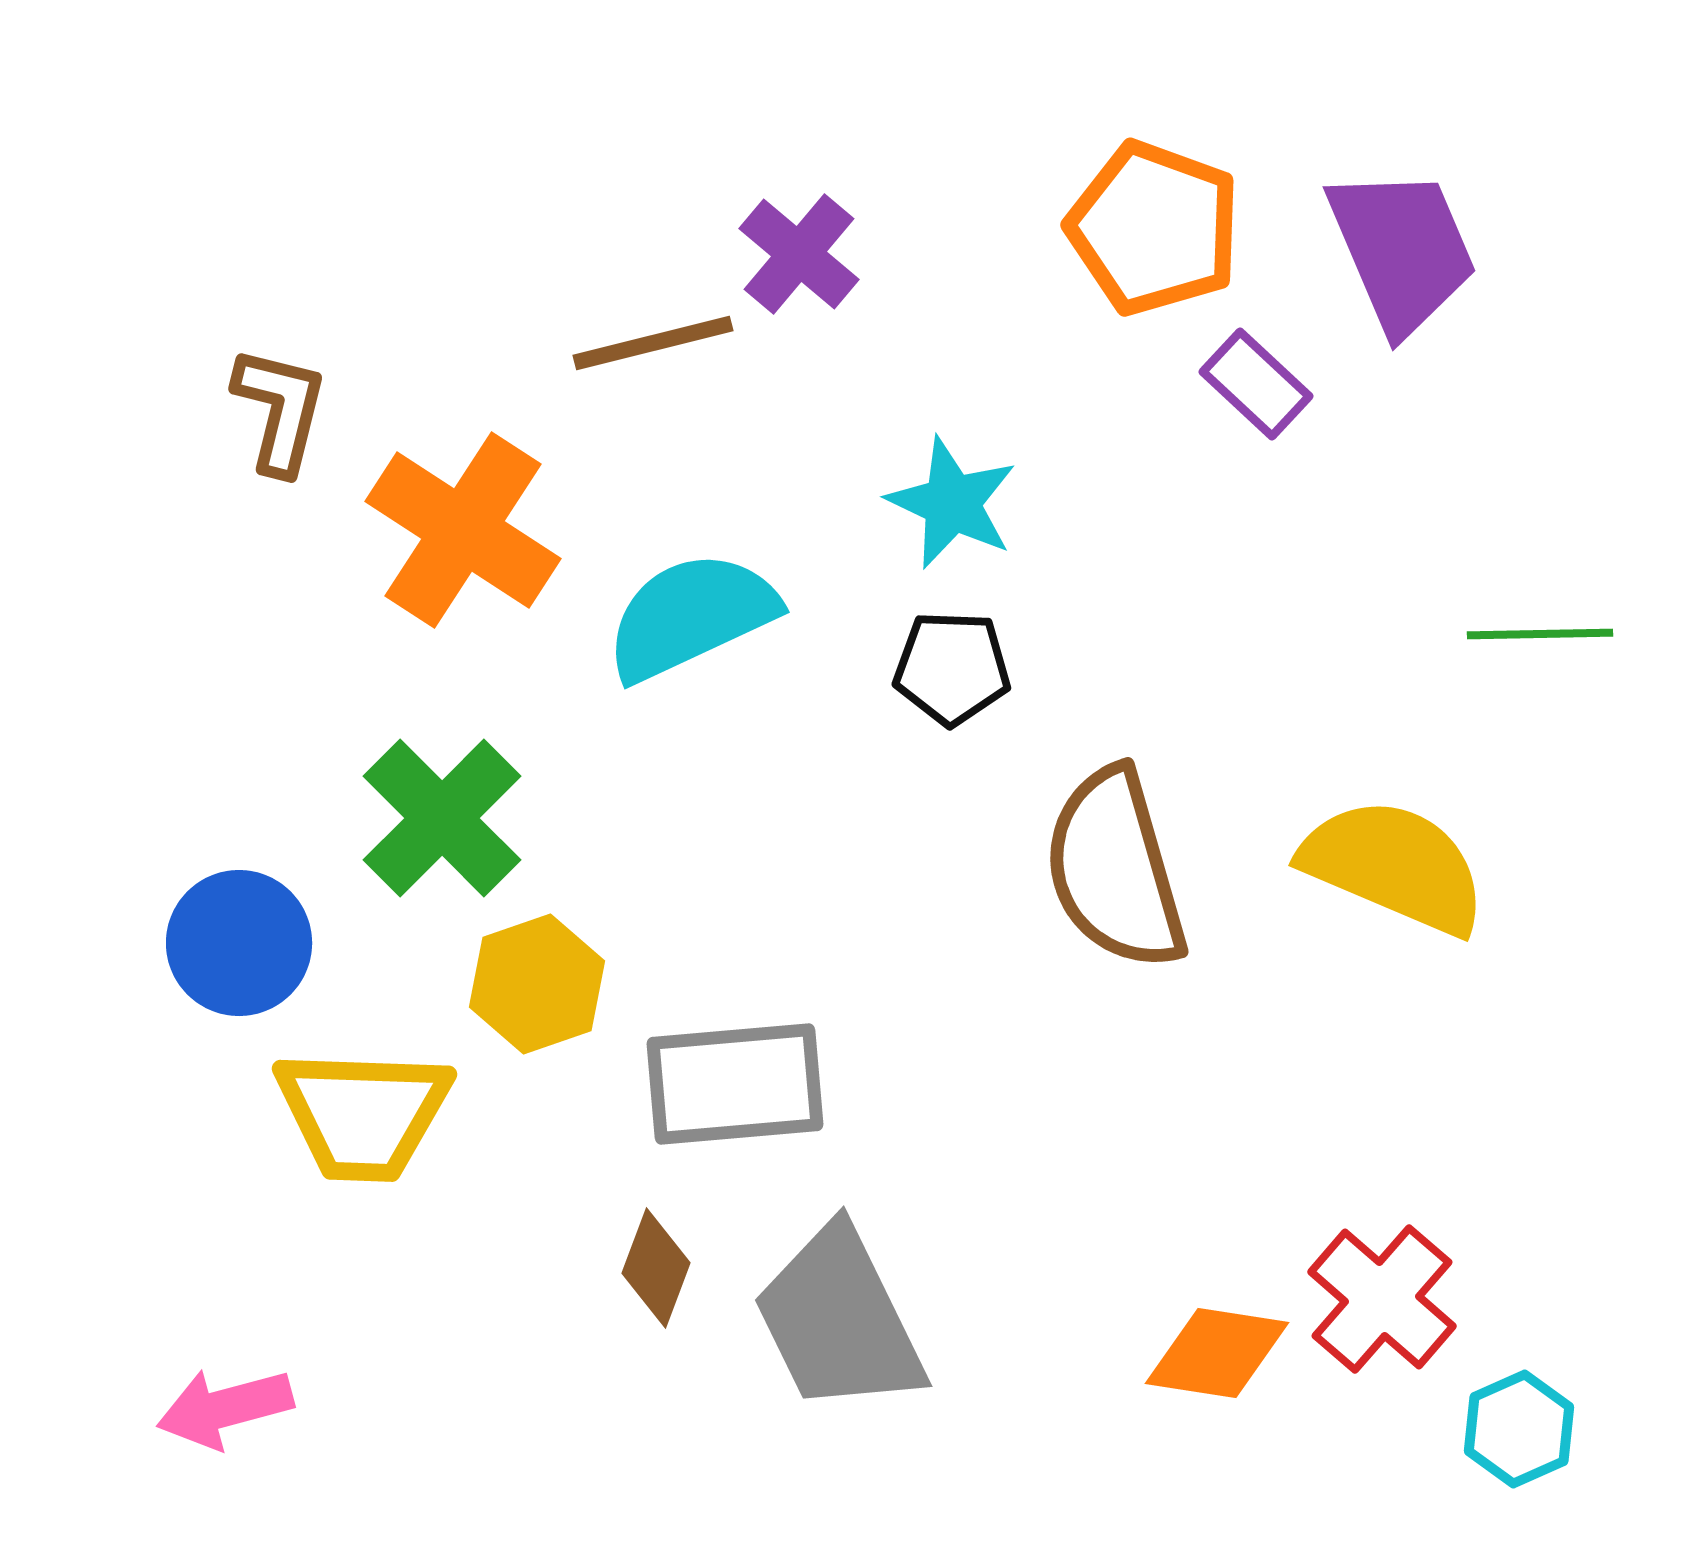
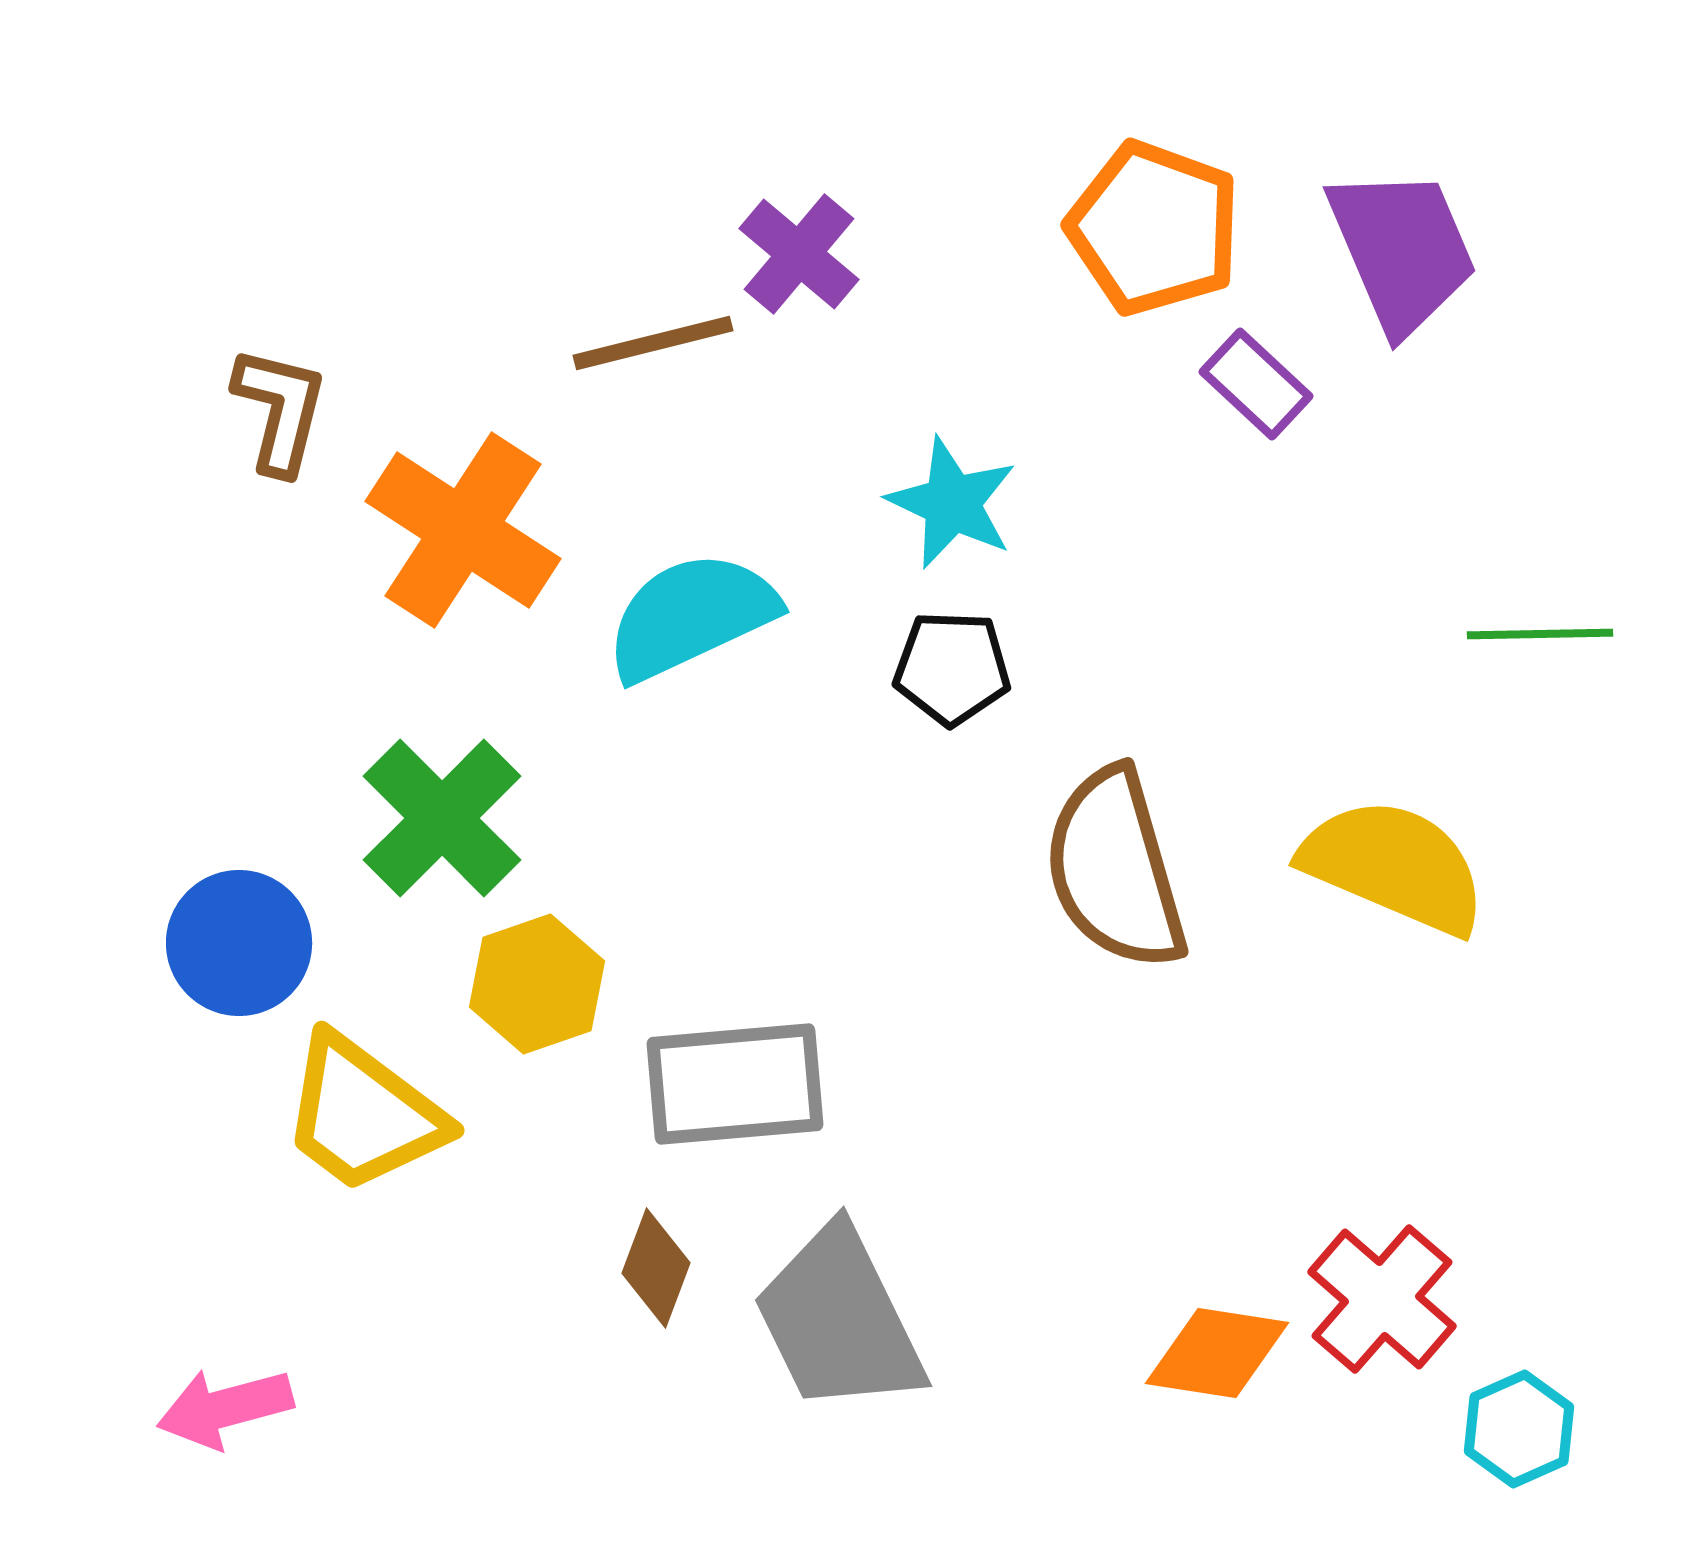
yellow trapezoid: rotated 35 degrees clockwise
